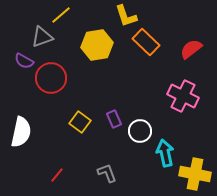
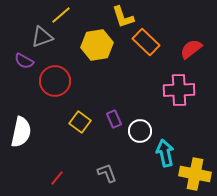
yellow L-shape: moved 3 px left, 1 px down
red circle: moved 4 px right, 3 px down
pink cross: moved 4 px left, 6 px up; rotated 28 degrees counterclockwise
red line: moved 3 px down
